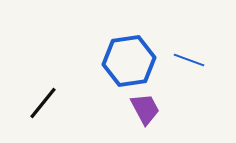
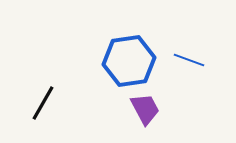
black line: rotated 9 degrees counterclockwise
